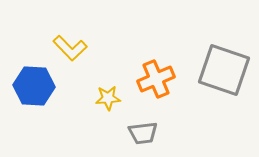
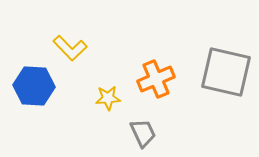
gray square: moved 2 px right, 2 px down; rotated 6 degrees counterclockwise
gray trapezoid: rotated 108 degrees counterclockwise
